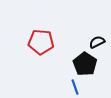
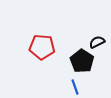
red pentagon: moved 1 px right, 5 px down
black pentagon: moved 3 px left, 3 px up
